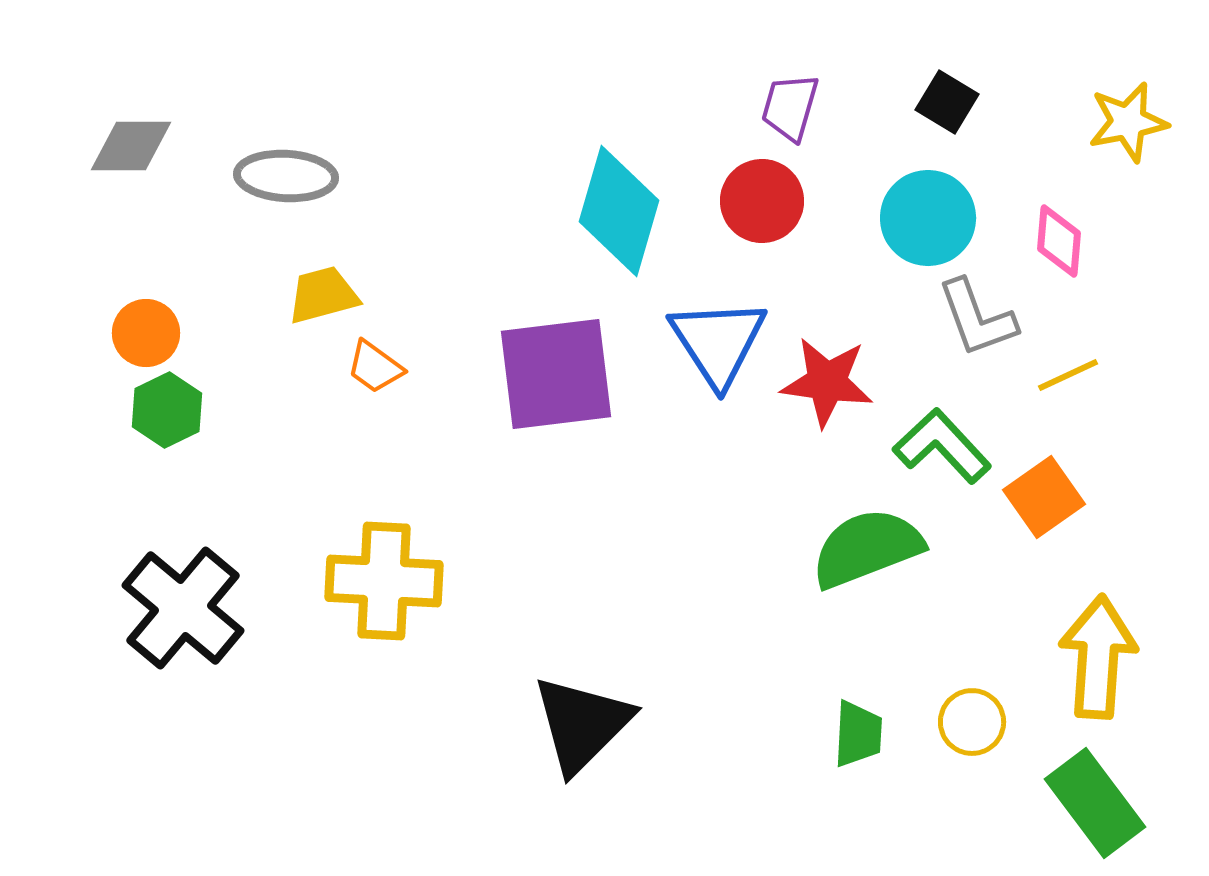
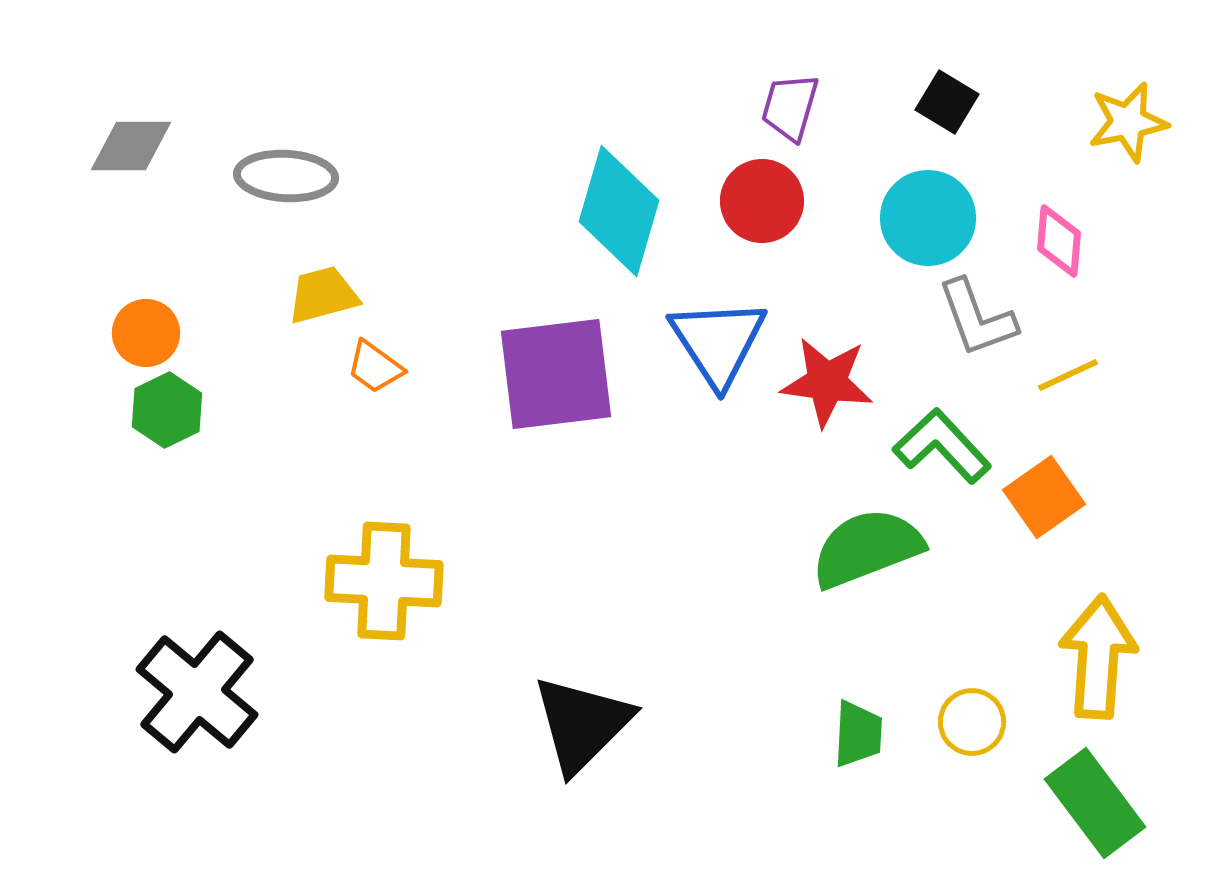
black cross: moved 14 px right, 84 px down
